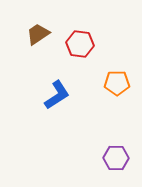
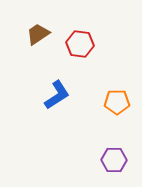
orange pentagon: moved 19 px down
purple hexagon: moved 2 px left, 2 px down
